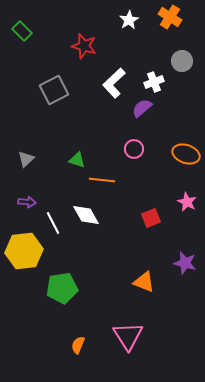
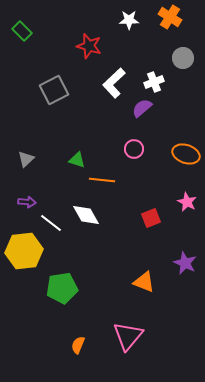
white star: rotated 30 degrees clockwise
red star: moved 5 px right
gray circle: moved 1 px right, 3 px up
white line: moved 2 px left; rotated 25 degrees counterclockwise
purple star: rotated 10 degrees clockwise
pink triangle: rotated 12 degrees clockwise
